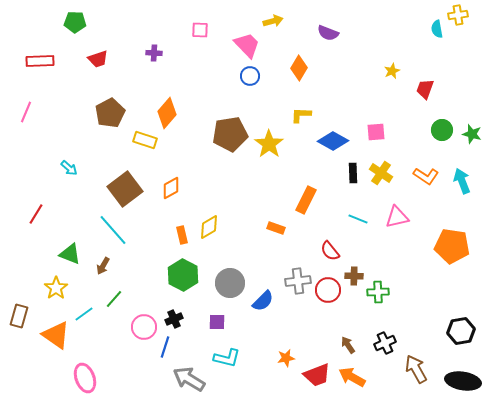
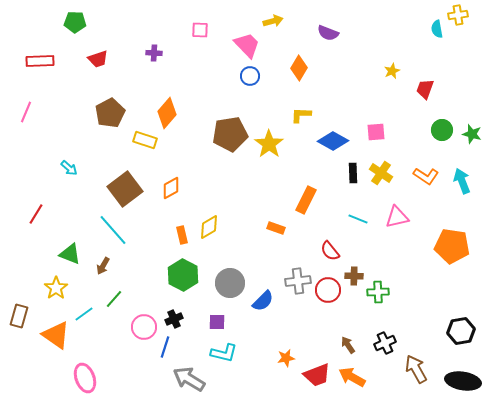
cyan L-shape at (227, 358): moved 3 px left, 5 px up
